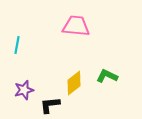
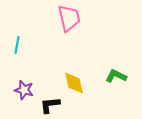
pink trapezoid: moved 7 px left, 8 px up; rotated 72 degrees clockwise
green L-shape: moved 9 px right
yellow diamond: rotated 65 degrees counterclockwise
purple star: rotated 30 degrees clockwise
